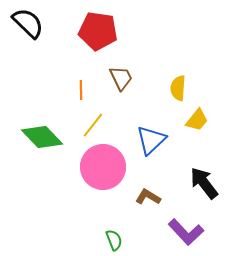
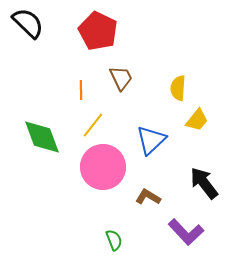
red pentagon: rotated 18 degrees clockwise
green diamond: rotated 24 degrees clockwise
